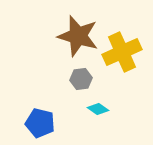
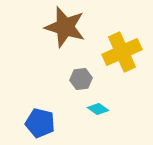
brown star: moved 13 px left, 9 px up
